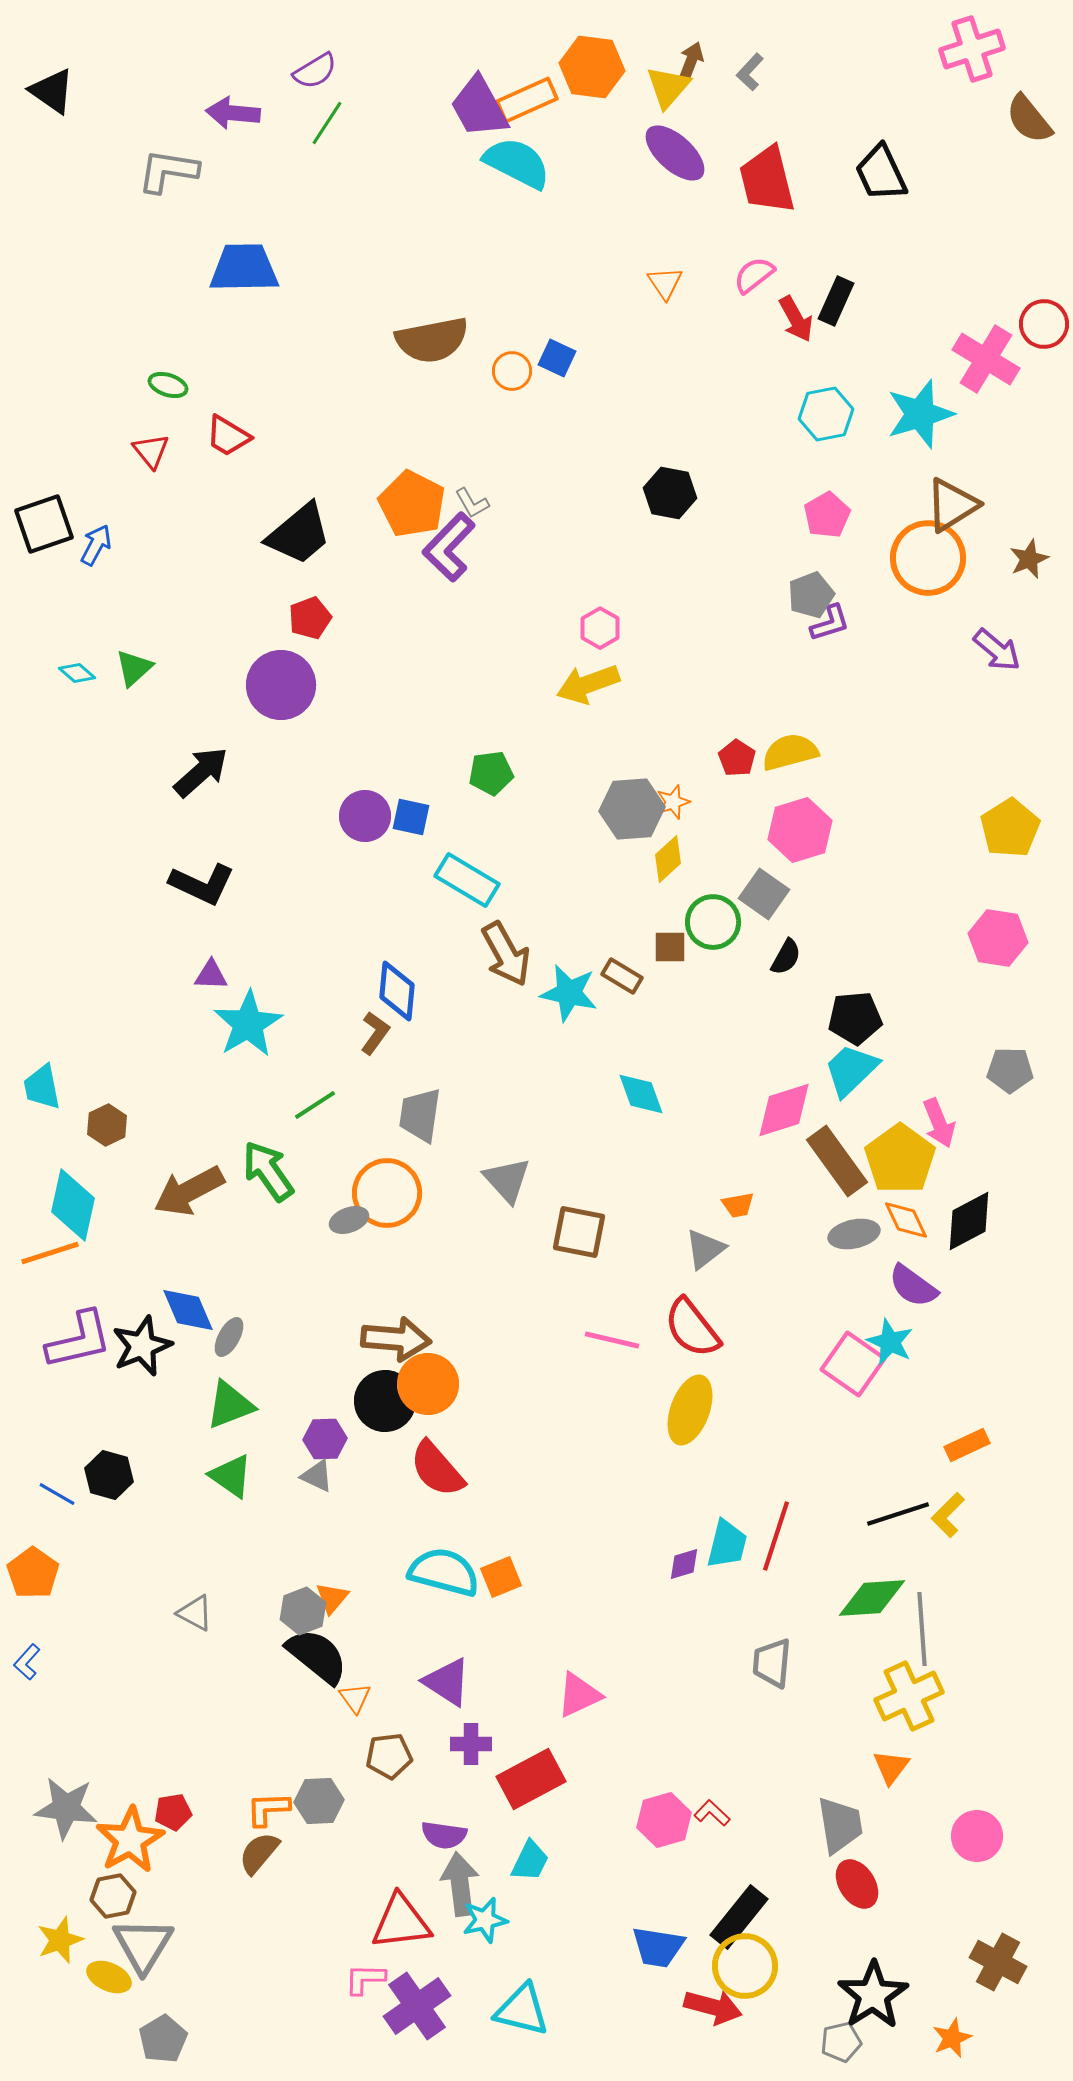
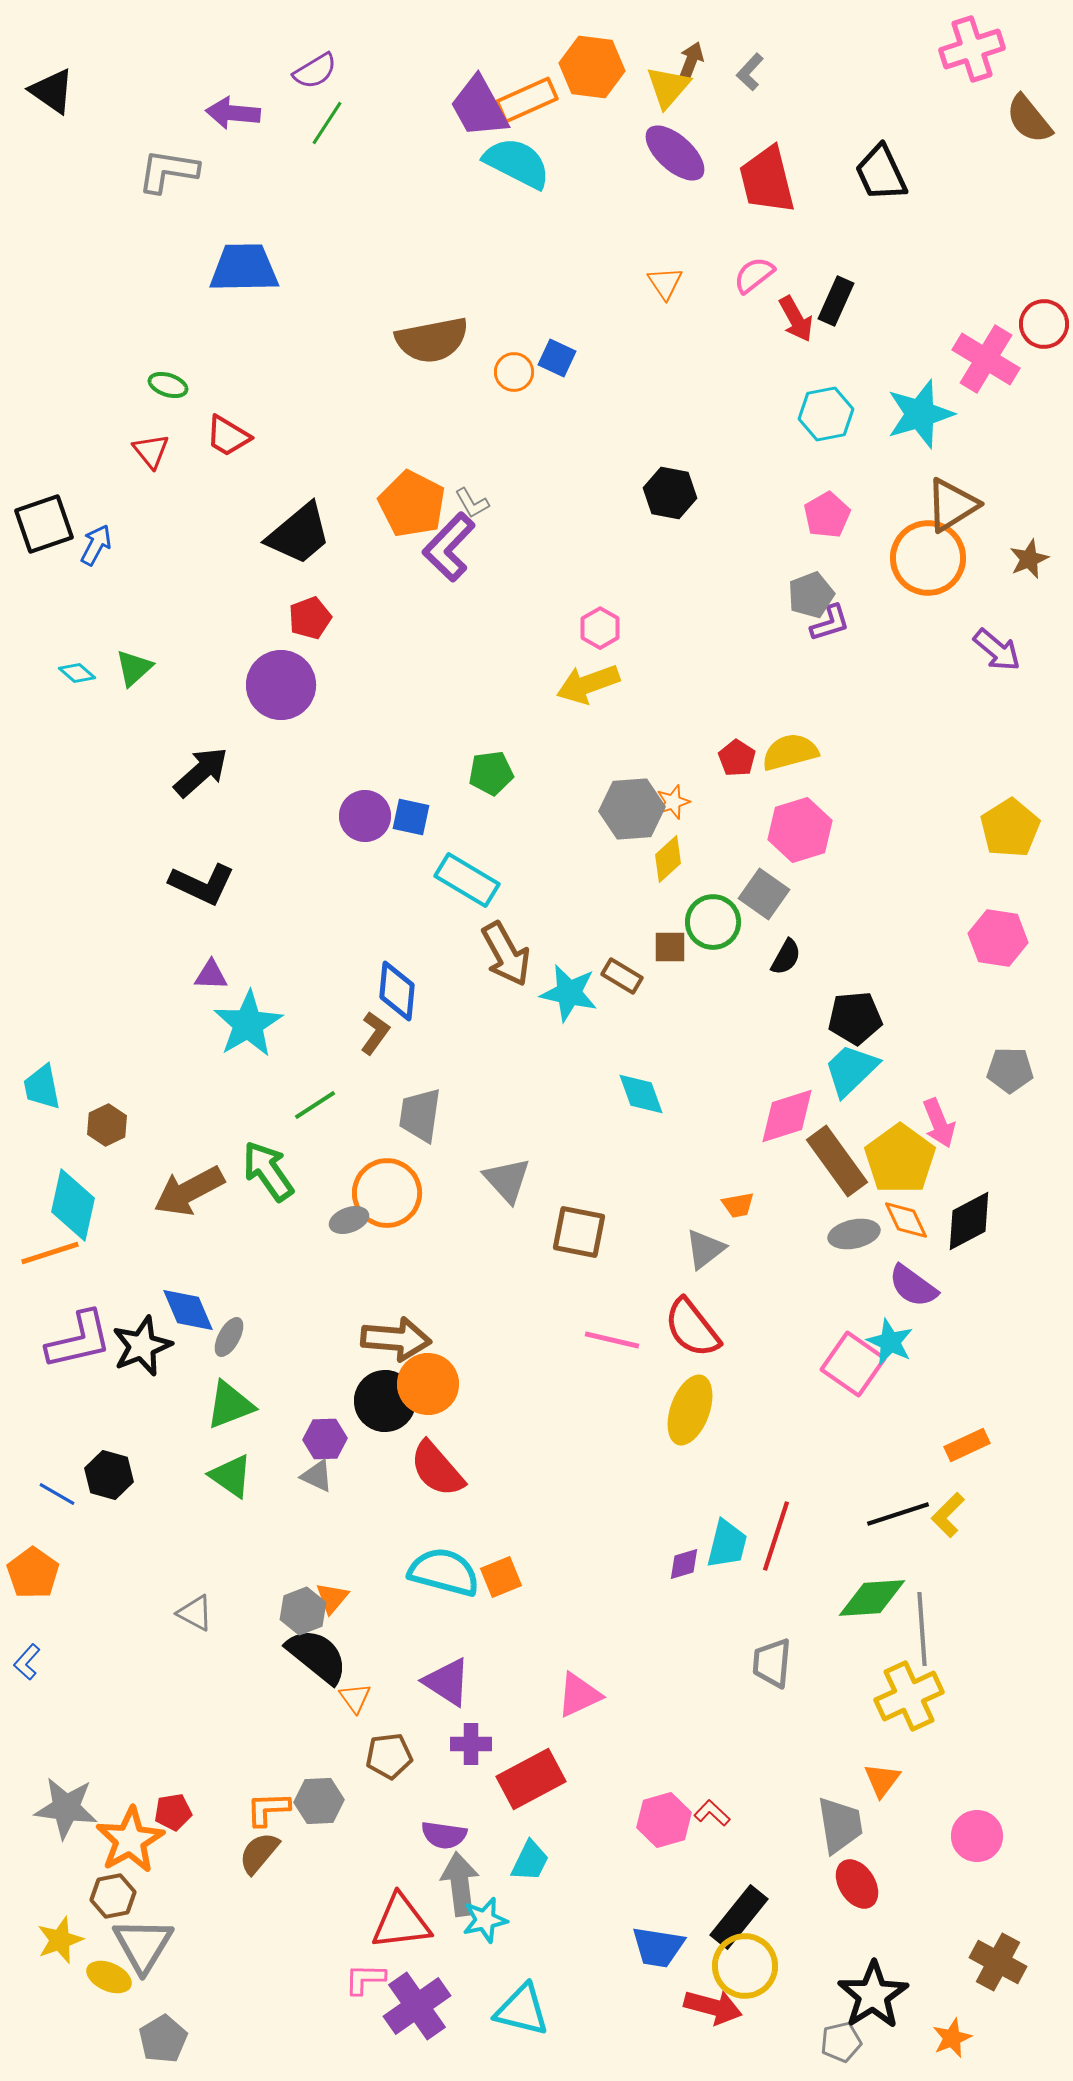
orange circle at (512, 371): moved 2 px right, 1 px down
pink diamond at (784, 1110): moved 3 px right, 6 px down
orange triangle at (891, 1767): moved 9 px left, 13 px down
